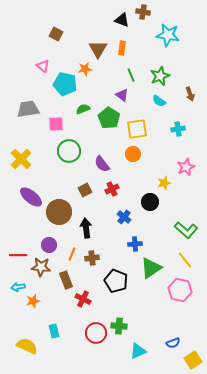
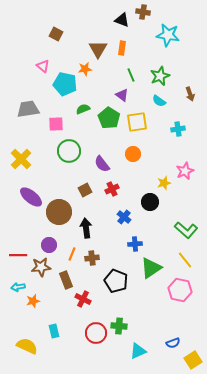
yellow square at (137, 129): moved 7 px up
pink star at (186, 167): moved 1 px left, 4 px down
brown star at (41, 267): rotated 12 degrees counterclockwise
